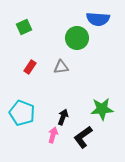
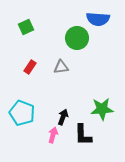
green square: moved 2 px right
black L-shape: moved 2 px up; rotated 55 degrees counterclockwise
